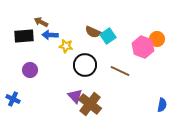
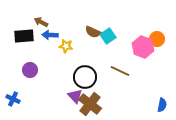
black circle: moved 12 px down
